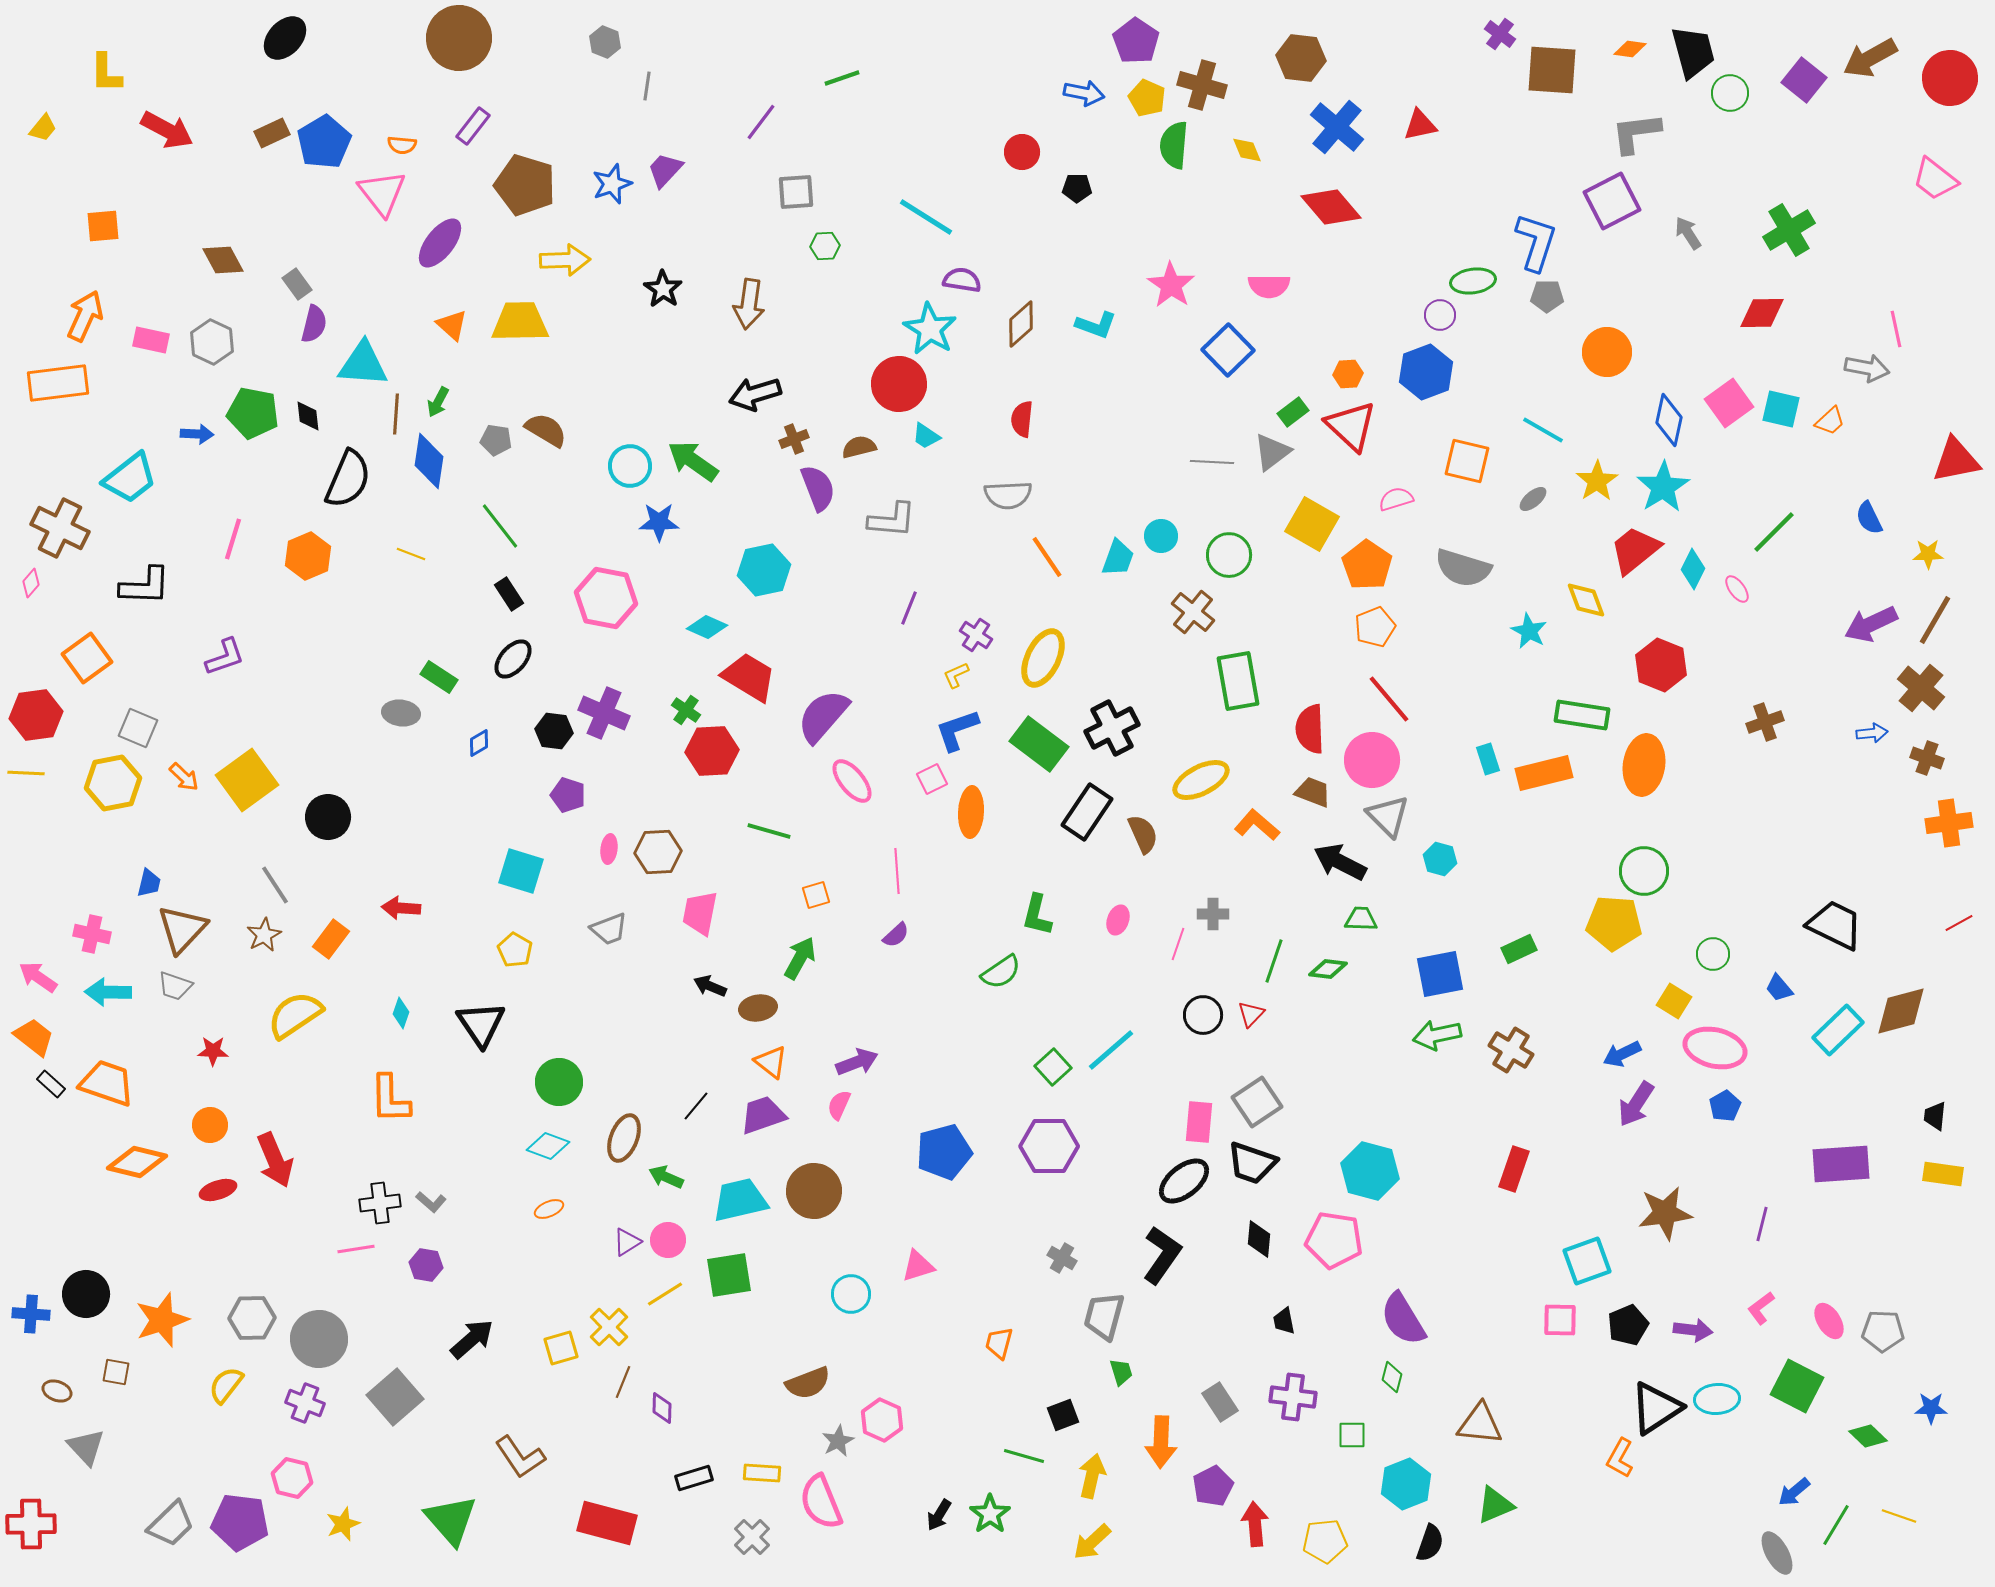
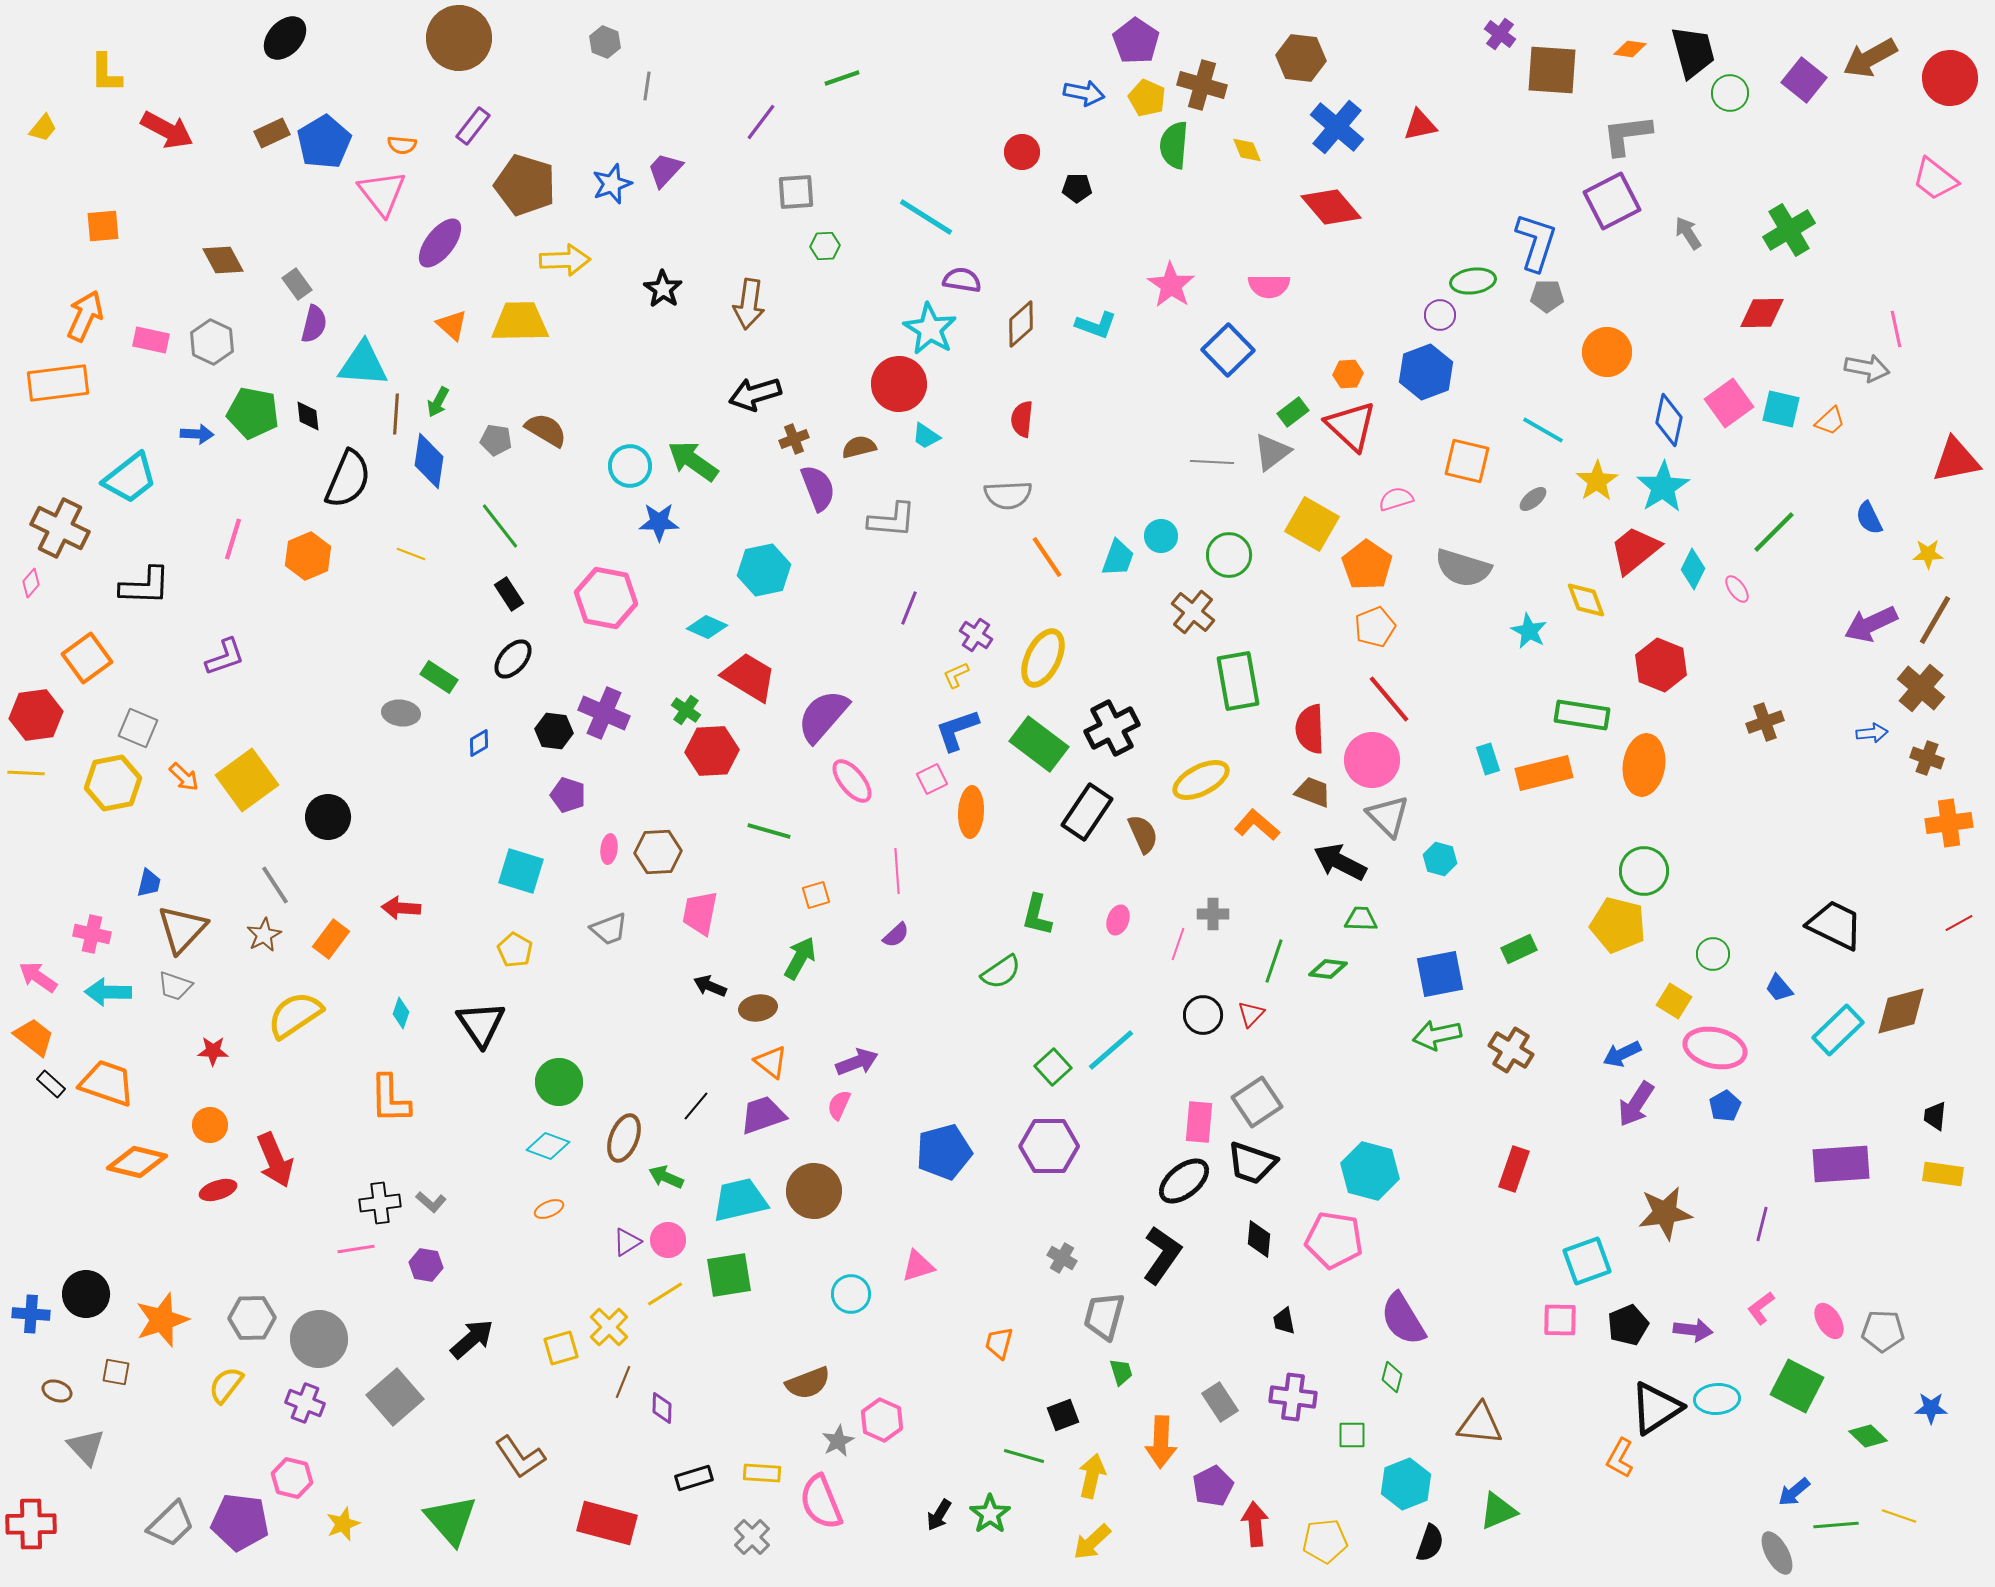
gray L-shape at (1636, 133): moved 9 px left, 2 px down
yellow pentagon at (1614, 923): moved 4 px right, 2 px down; rotated 10 degrees clockwise
green triangle at (1495, 1505): moved 3 px right, 6 px down
green line at (1836, 1525): rotated 54 degrees clockwise
